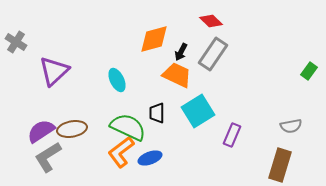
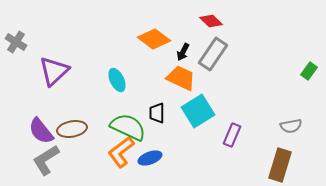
orange diamond: rotated 52 degrees clockwise
black arrow: moved 2 px right
orange trapezoid: moved 4 px right, 3 px down
purple semicircle: rotated 96 degrees counterclockwise
gray L-shape: moved 2 px left, 3 px down
